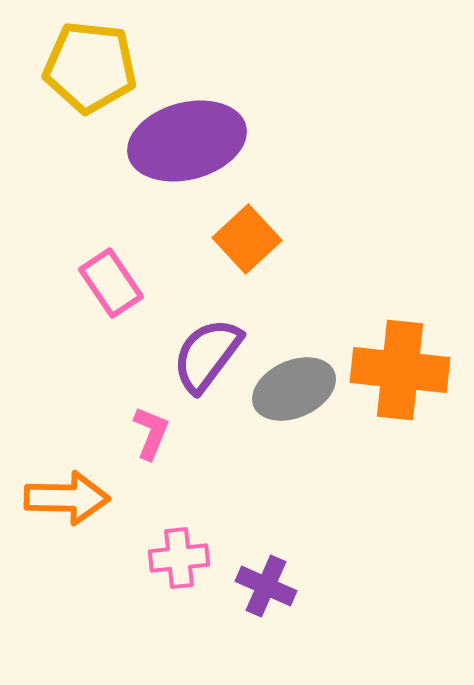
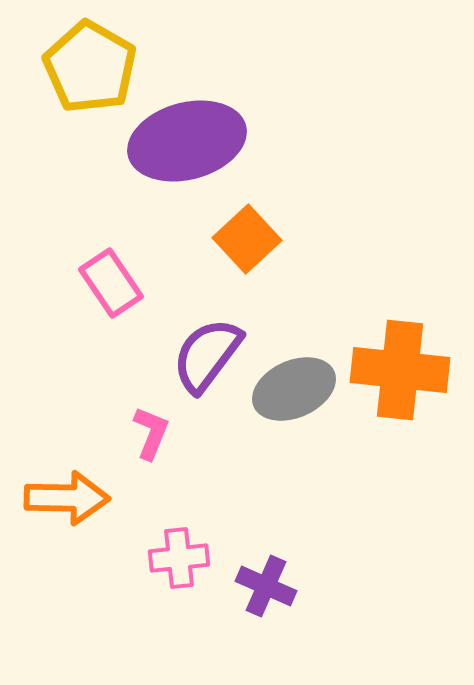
yellow pentagon: rotated 24 degrees clockwise
